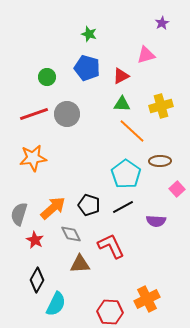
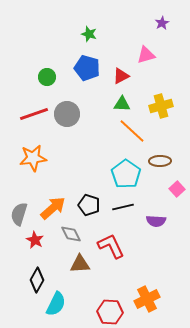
black line: rotated 15 degrees clockwise
